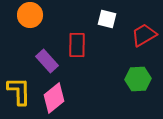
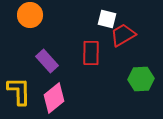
red trapezoid: moved 21 px left
red rectangle: moved 14 px right, 8 px down
green hexagon: moved 3 px right
